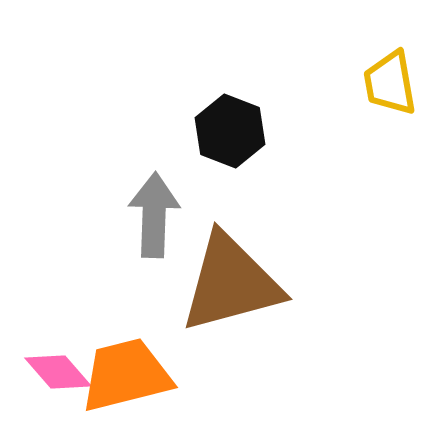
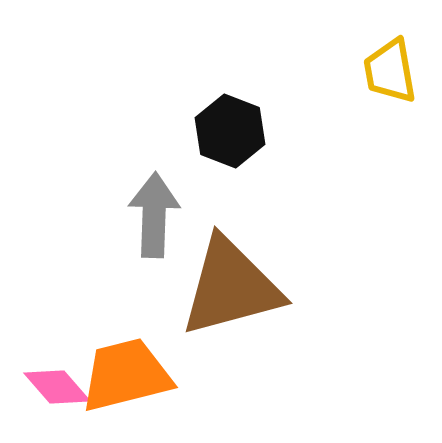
yellow trapezoid: moved 12 px up
brown triangle: moved 4 px down
pink diamond: moved 1 px left, 15 px down
